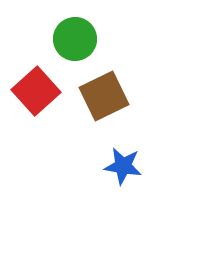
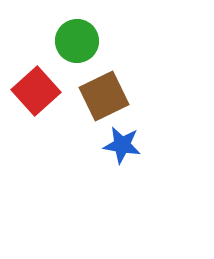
green circle: moved 2 px right, 2 px down
blue star: moved 1 px left, 21 px up
